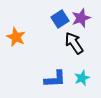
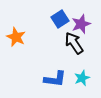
purple star: moved 6 px down
blue L-shape: rotated 10 degrees clockwise
